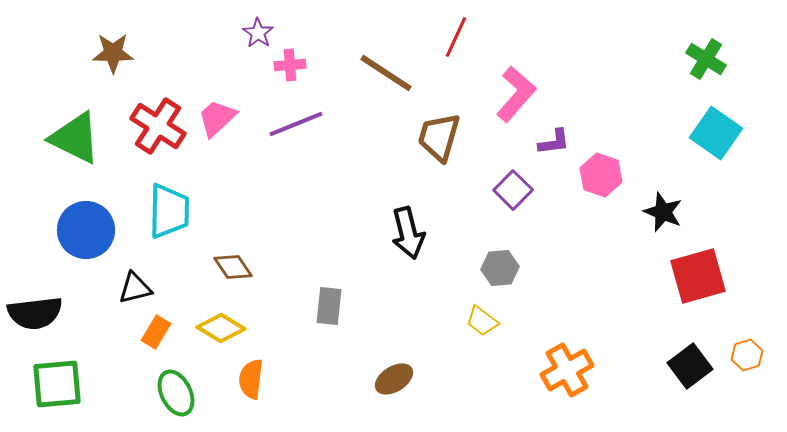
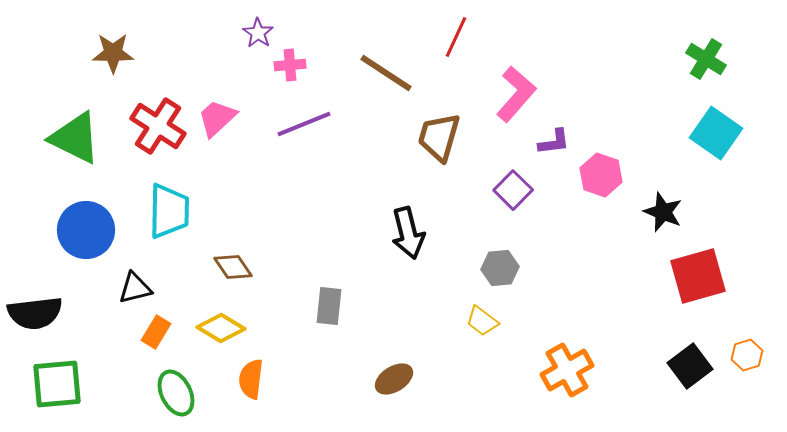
purple line: moved 8 px right
